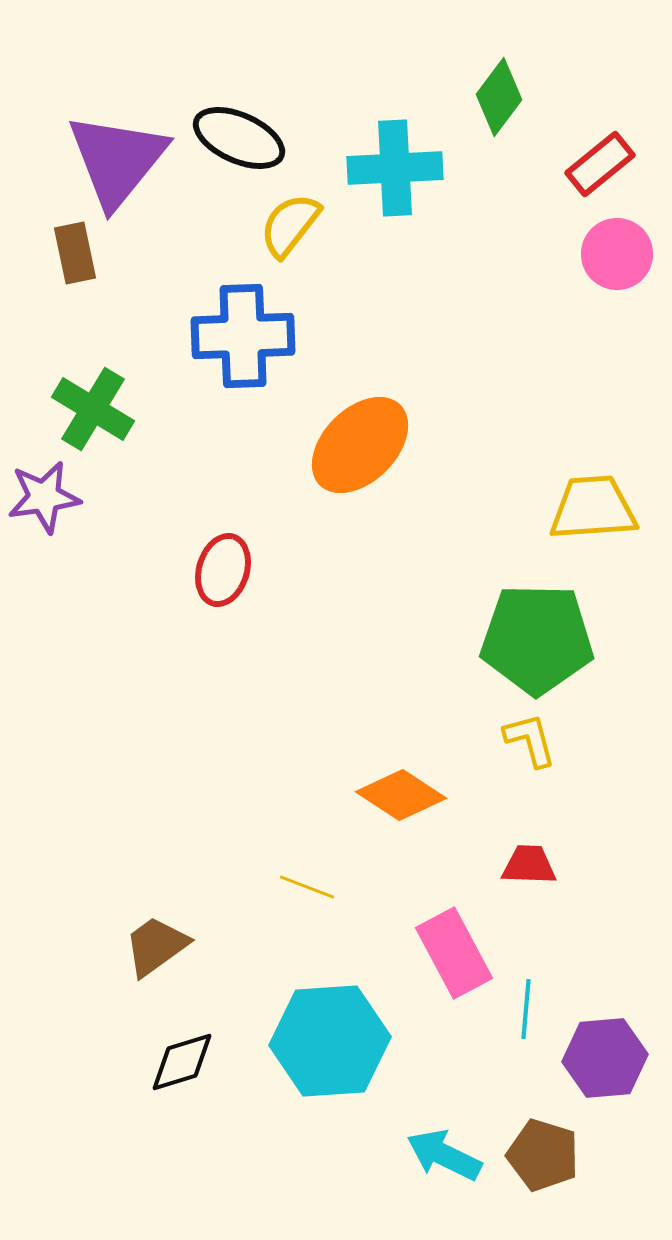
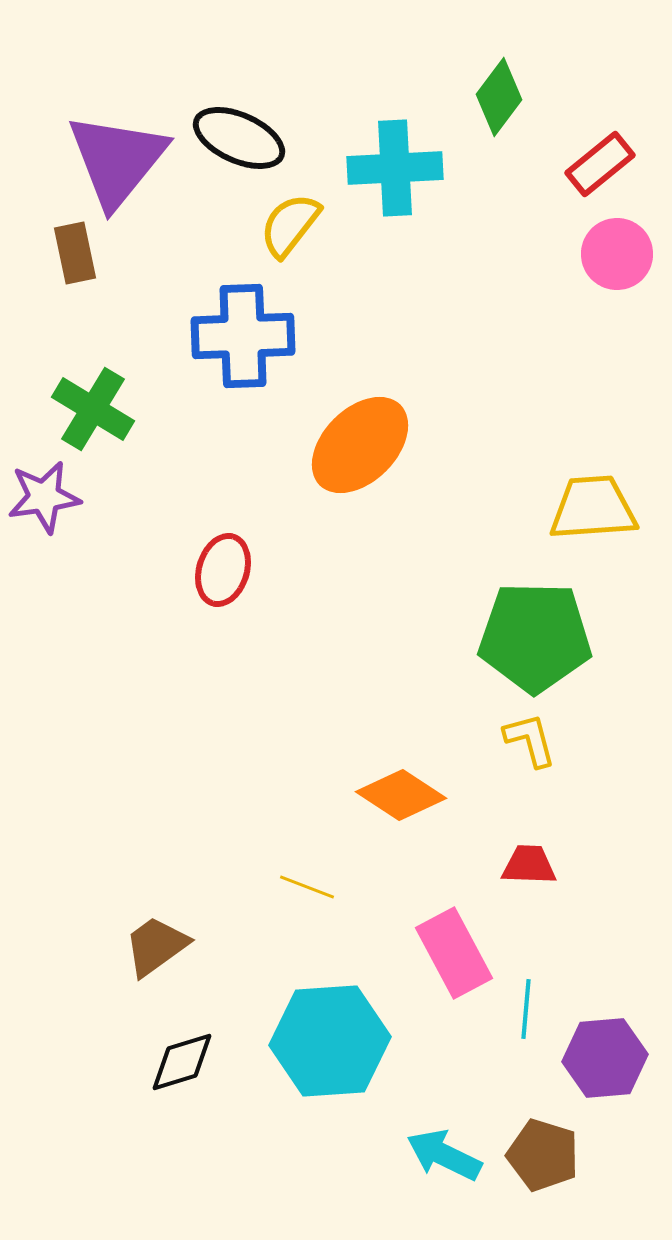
green pentagon: moved 2 px left, 2 px up
